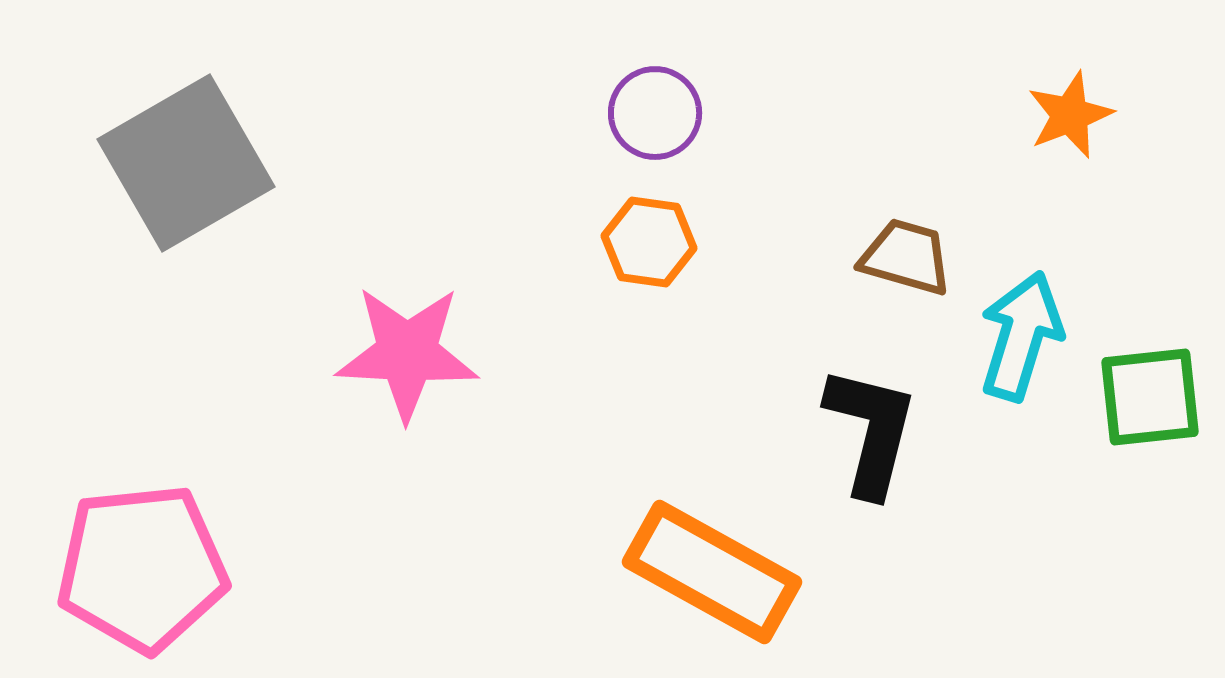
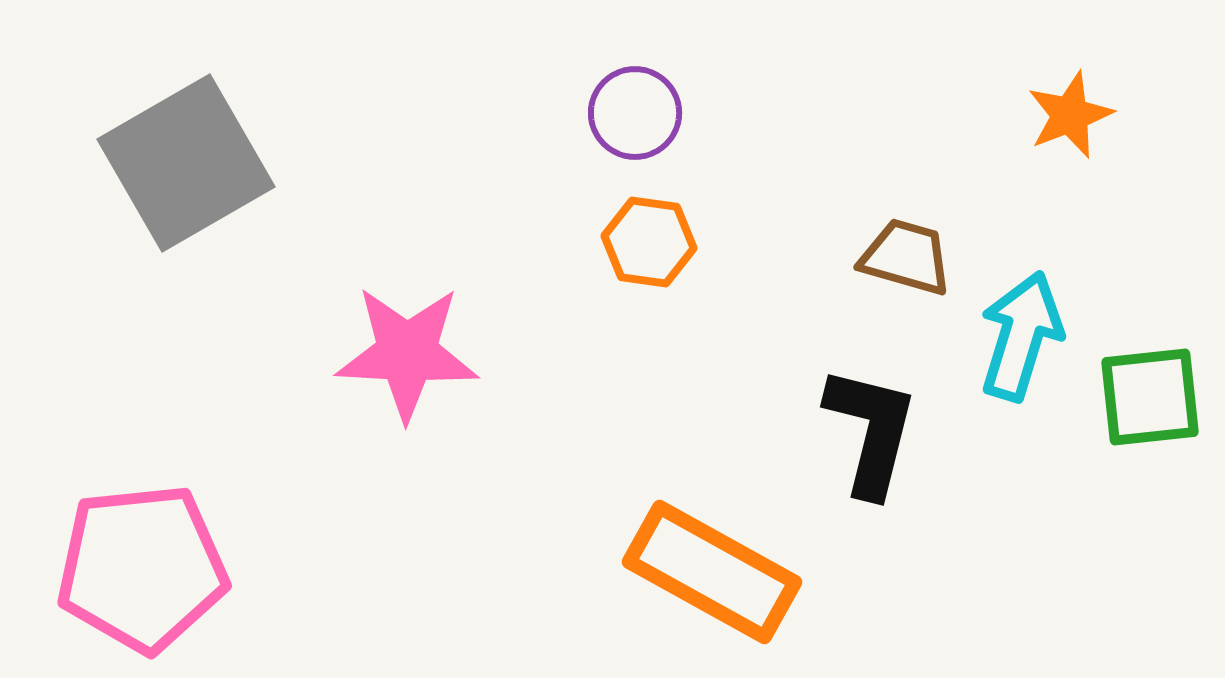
purple circle: moved 20 px left
